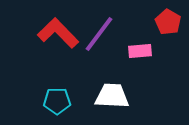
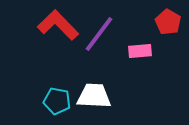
red L-shape: moved 8 px up
white trapezoid: moved 18 px left
cyan pentagon: rotated 12 degrees clockwise
